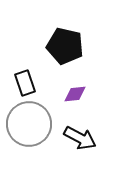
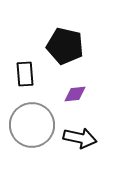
black rectangle: moved 9 px up; rotated 15 degrees clockwise
gray circle: moved 3 px right, 1 px down
black arrow: rotated 16 degrees counterclockwise
